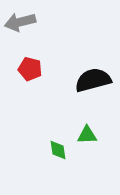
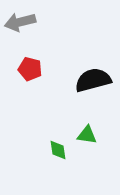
green triangle: rotated 10 degrees clockwise
